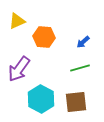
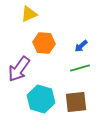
yellow triangle: moved 12 px right, 7 px up
orange hexagon: moved 6 px down
blue arrow: moved 2 px left, 4 px down
cyan hexagon: rotated 12 degrees counterclockwise
